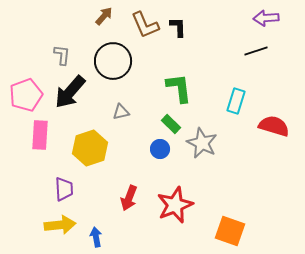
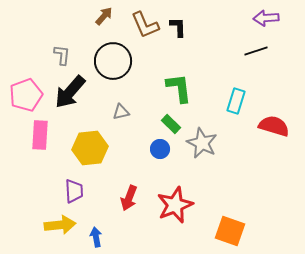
yellow hexagon: rotated 12 degrees clockwise
purple trapezoid: moved 10 px right, 2 px down
